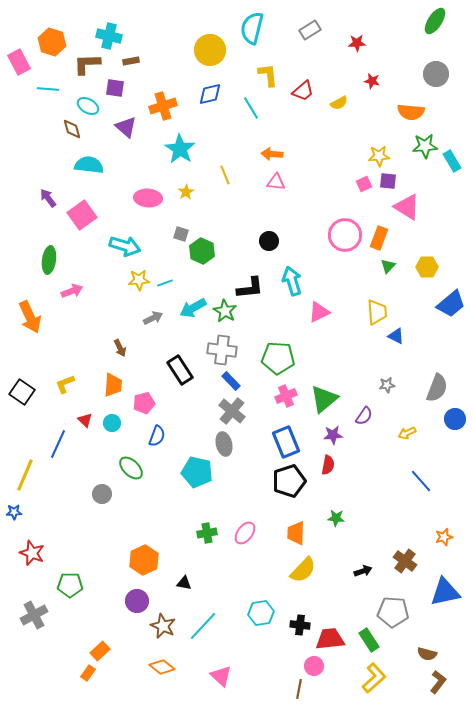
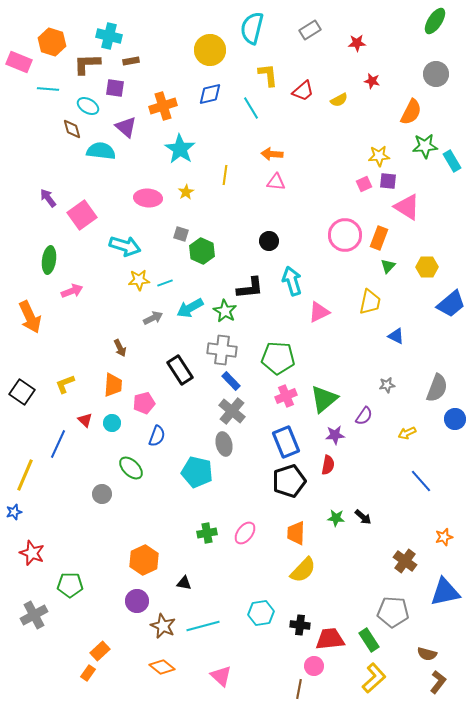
pink rectangle at (19, 62): rotated 40 degrees counterclockwise
yellow semicircle at (339, 103): moved 3 px up
orange semicircle at (411, 112): rotated 68 degrees counterclockwise
cyan semicircle at (89, 165): moved 12 px right, 14 px up
yellow line at (225, 175): rotated 30 degrees clockwise
cyan arrow at (193, 308): moved 3 px left
yellow trapezoid at (377, 312): moved 7 px left, 10 px up; rotated 16 degrees clockwise
purple star at (333, 435): moved 2 px right
blue star at (14, 512): rotated 14 degrees counterclockwise
black arrow at (363, 571): moved 54 px up; rotated 60 degrees clockwise
cyan line at (203, 626): rotated 32 degrees clockwise
